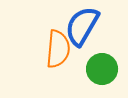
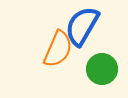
orange semicircle: rotated 18 degrees clockwise
